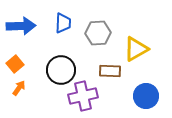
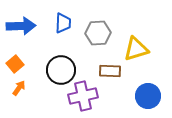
yellow triangle: rotated 12 degrees clockwise
blue circle: moved 2 px right
